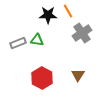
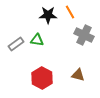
orange line: moved 2 px right, 1 px down
gray cross: moved 2 px right, 2 px down; rotated 30 degrees counterclockwise
gray rectangle: moved 2 px left, 1 px down; rotated 14 degrees counterclockwise
brown triangle: rotated 48 degrees counterclockwise
